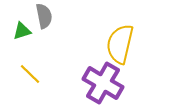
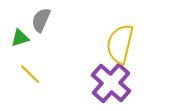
gray semicircle: moved 3 px left, 4 px down; rotated 145 degrees counterclockwise
green triangle: moved 2 px left, 7 px down
purple cross: moved 8 px right; rotated 12 degrees clockwise
